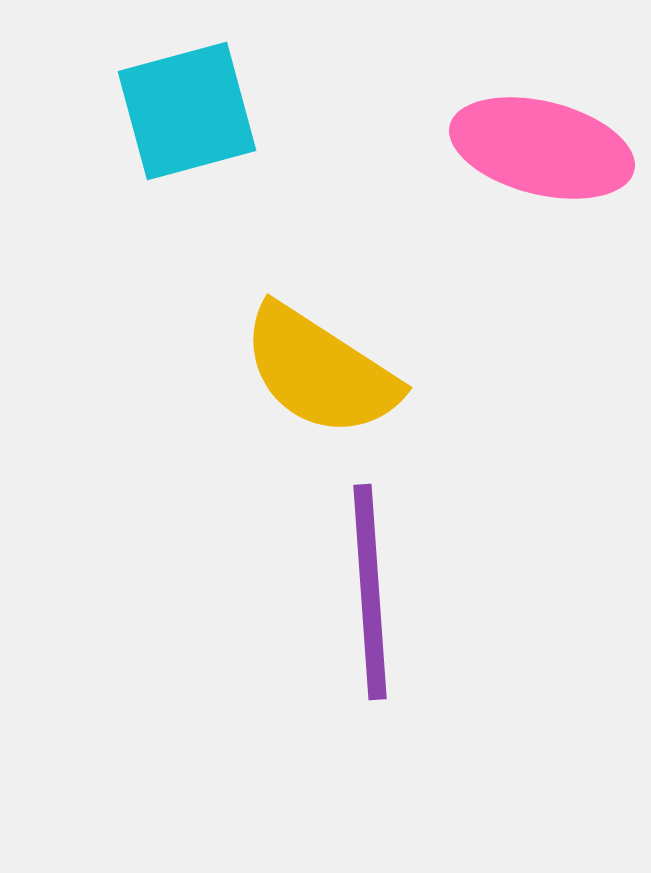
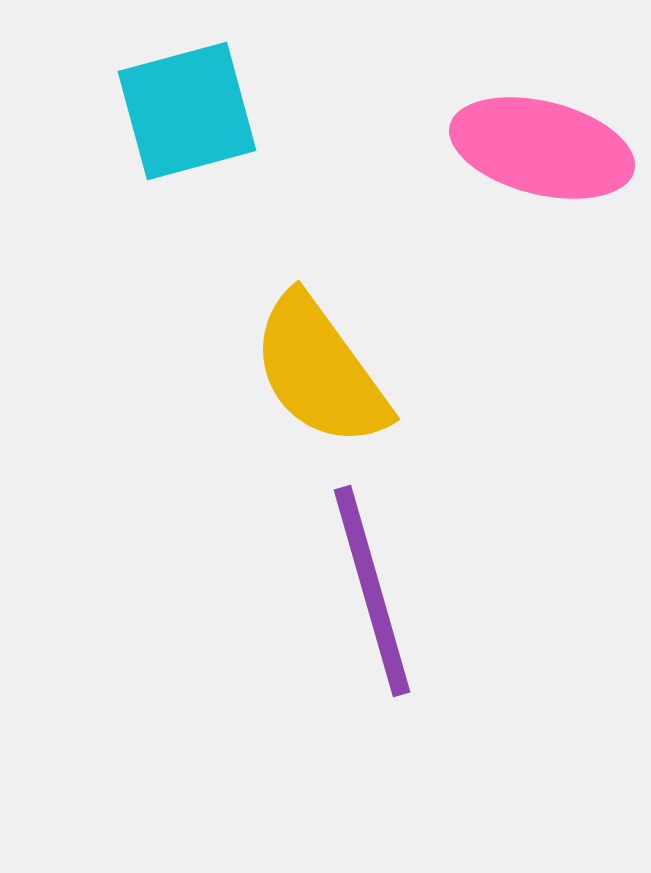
yellow semicircle: rotated 21 degrees clockwise
purple line: moved 2 px right, 1 px up; rotated 12 degrees counterclockwise
